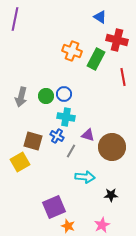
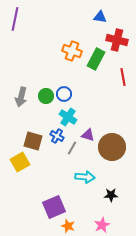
blue triangle: rotated 24 degrees counterclockwise
cyan cross: moved 2 px right; rotated 24 degrees clockwise
gray line: moved 1 px right, 3 px up
